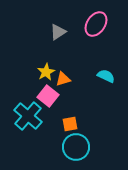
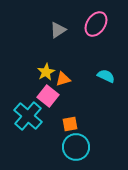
gray triangle: moved 2 px up
